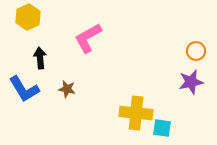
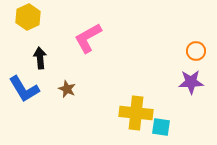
purple star: rotated 10 degrees clockwise
brown star: rotated 12 degrees clockwise
cyan square: moved 1 px left, 1 px up
